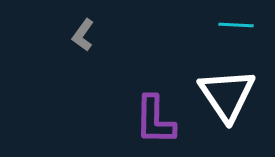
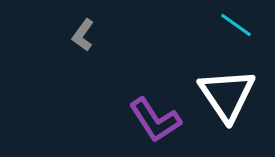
cyan line: rotated 32 degrees clockwise
purple L-shape: rotated 34 degrees counterclockwise
